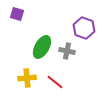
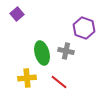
purple square: rotated 32 degrees clockwise
green ellipse: moved 6 px down; rotated 45 degrees counterclockwise
gray cross: moved 1 px left
red line: moved 4 px right
